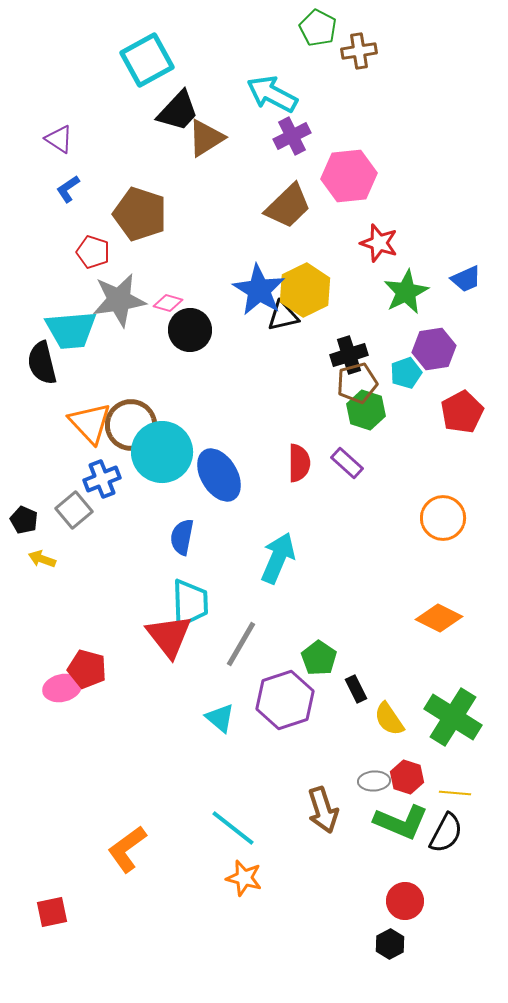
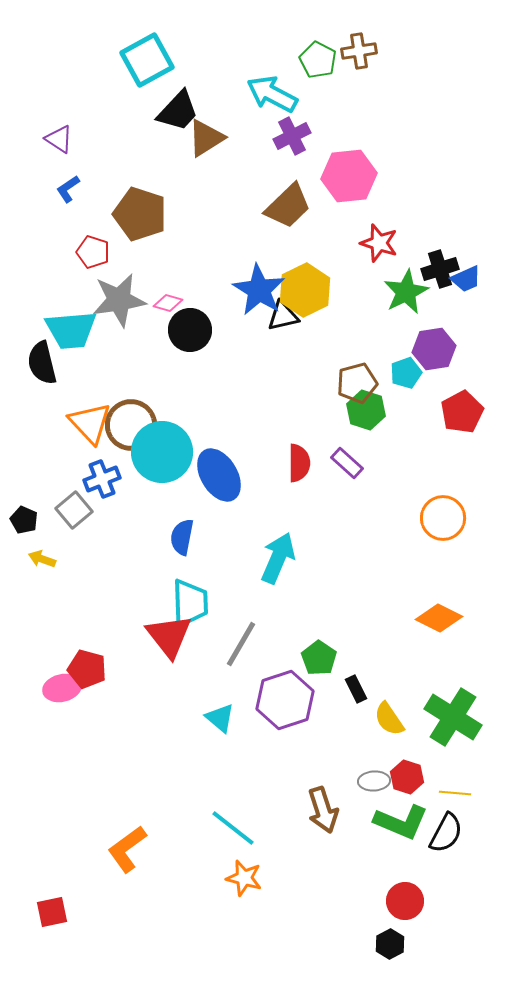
green pentagon at (318, 28): moved 32 px down
black cross at (349, 355): moved 91 px right, 86 px up
